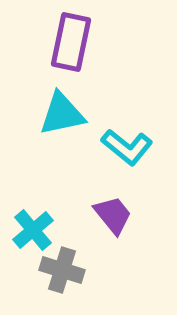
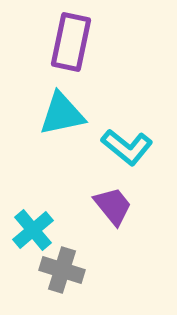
purple trapezoid: moved 9 px up
